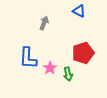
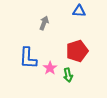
blue triangle: rotated 24 degrees counterclockwise
red pentagon: moved 6 px left, 2 px up
green arrow: moved 1 px down
